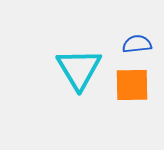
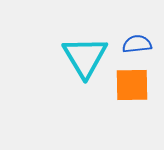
cyan triangle: moved 6 px right, 12 px up
